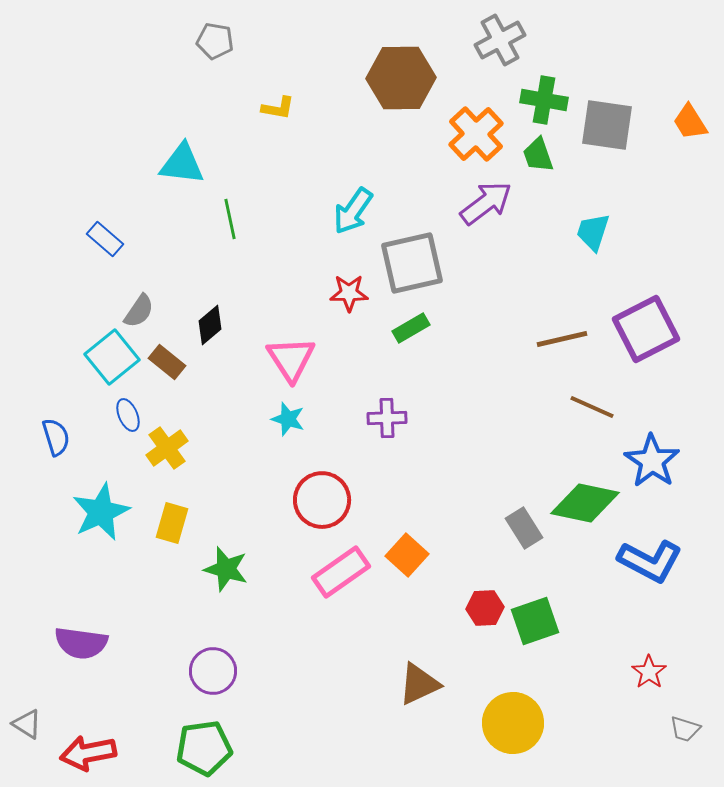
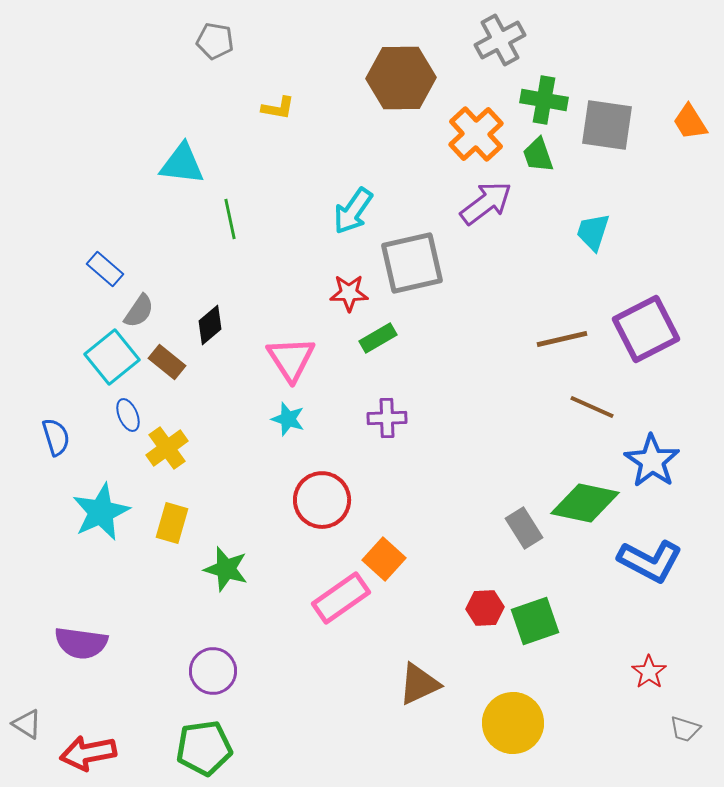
blue rectangle at (105, 239): moved 30 px down
green rectangle at (411, 328): moved 33 px left, 10 px down
orange square at (407, 555): moved 23 px left, 4 px down
pink rectangle at (341, 572): moved 26 px down
